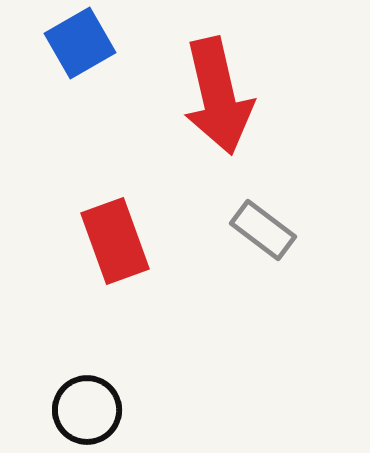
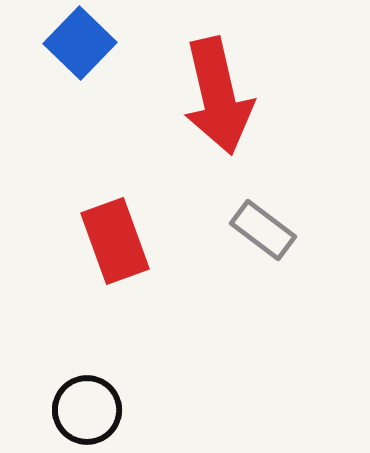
blue square: rotated 16 degrees counterclockwise
